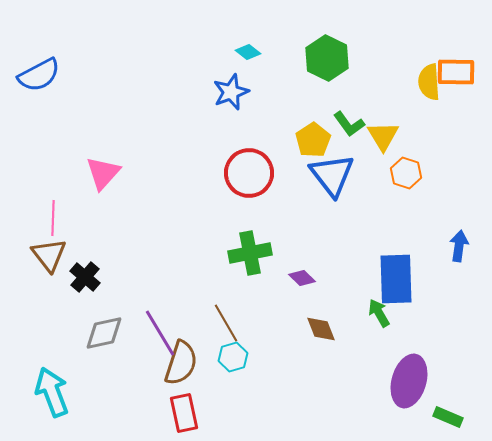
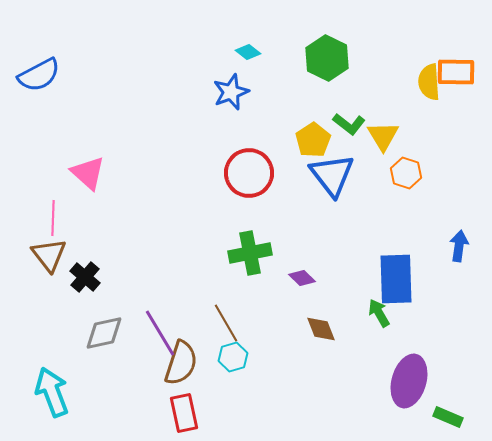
green L-shape: rotated 16 degrees counterclockwise
pink triangle: moved 15 px left; rotated 30 degrees counterclockwise
